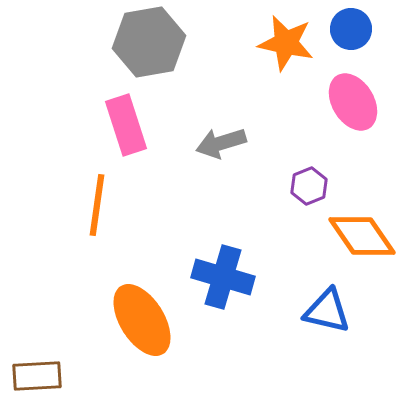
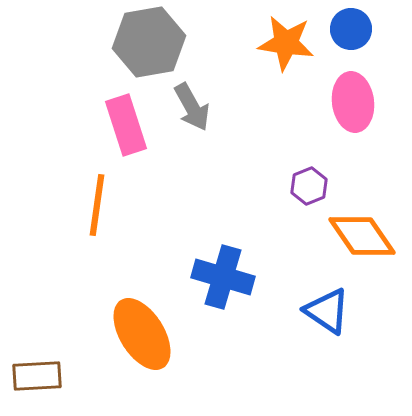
orange star: rotated 4 degrees counterclockwise
pink ellipse: rotated 24 degrees clockwise
gray arrow: moved 29 px left, 36 px up; rotated 102 degrees counterclockwise
blue triangle: rotated 21 degrees clockwise
orange ellipse: moved 14 px down
